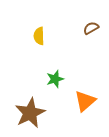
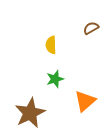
yellow semicircle: moved 12 px right, 9 px down
